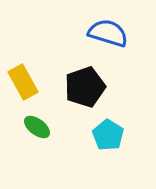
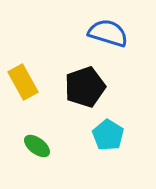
green ellipse: moved 19 px down
